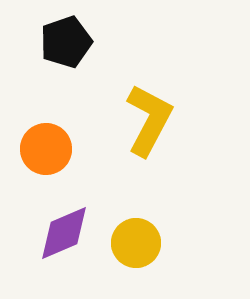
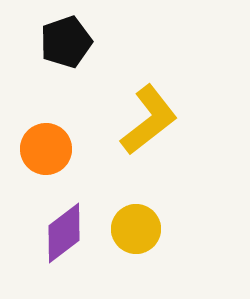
yellow L-shape: rotated 24 degrees clockwise
purple diamond: rotated 14 degrees counterclockwise
yellow circle: moved 14 px up
